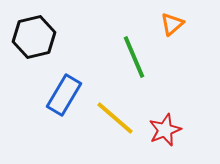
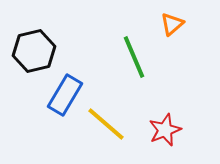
black hexagon: moved 14 px down
blue rectangle: moved 1 px right
yellow line: moved 9 px left, 6 px down
